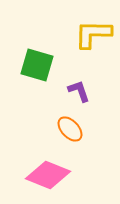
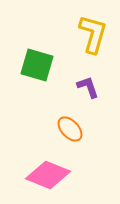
yellow L-shape: rotated 105 degrees clockwise
purple L-shape: moved 9 px right, 4 px up
